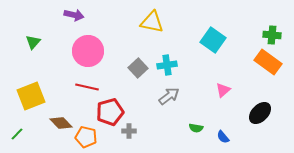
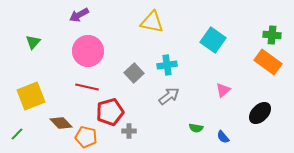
purple arrow: moved 5 px right; rotated 138 degrees clockwise
gray square: moved 4 px left, 5 px down
